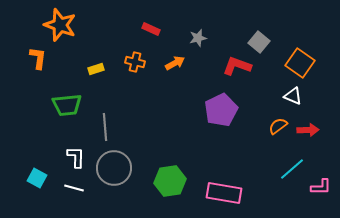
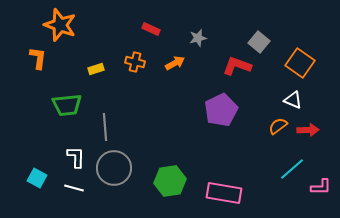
white triangle: moved 4 px down
